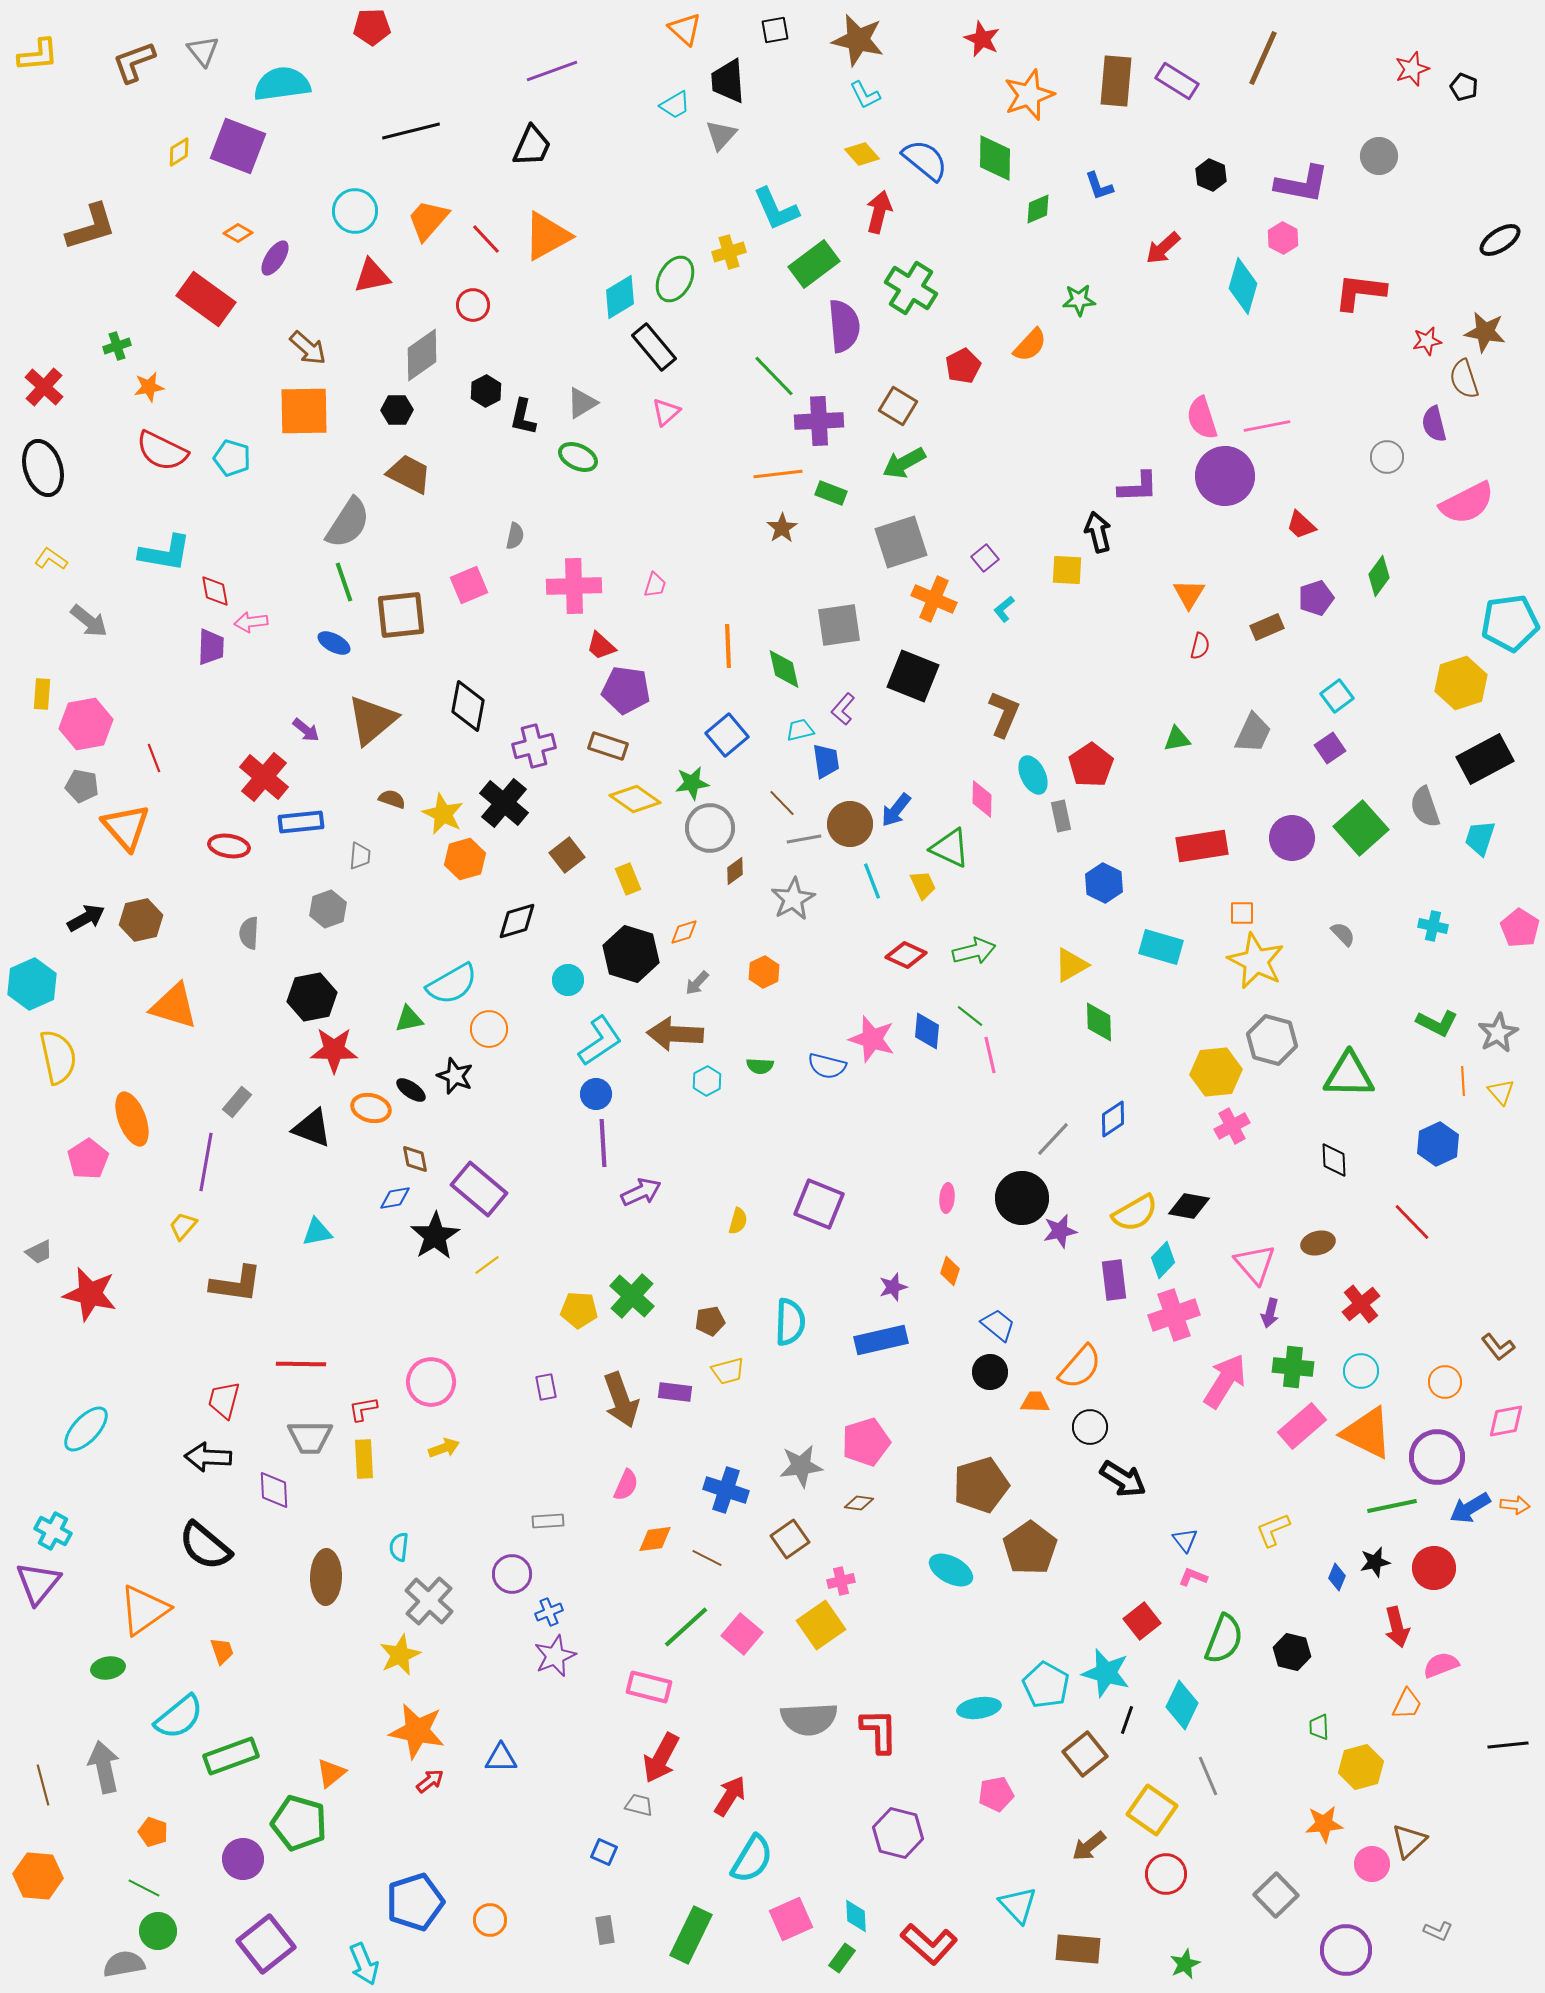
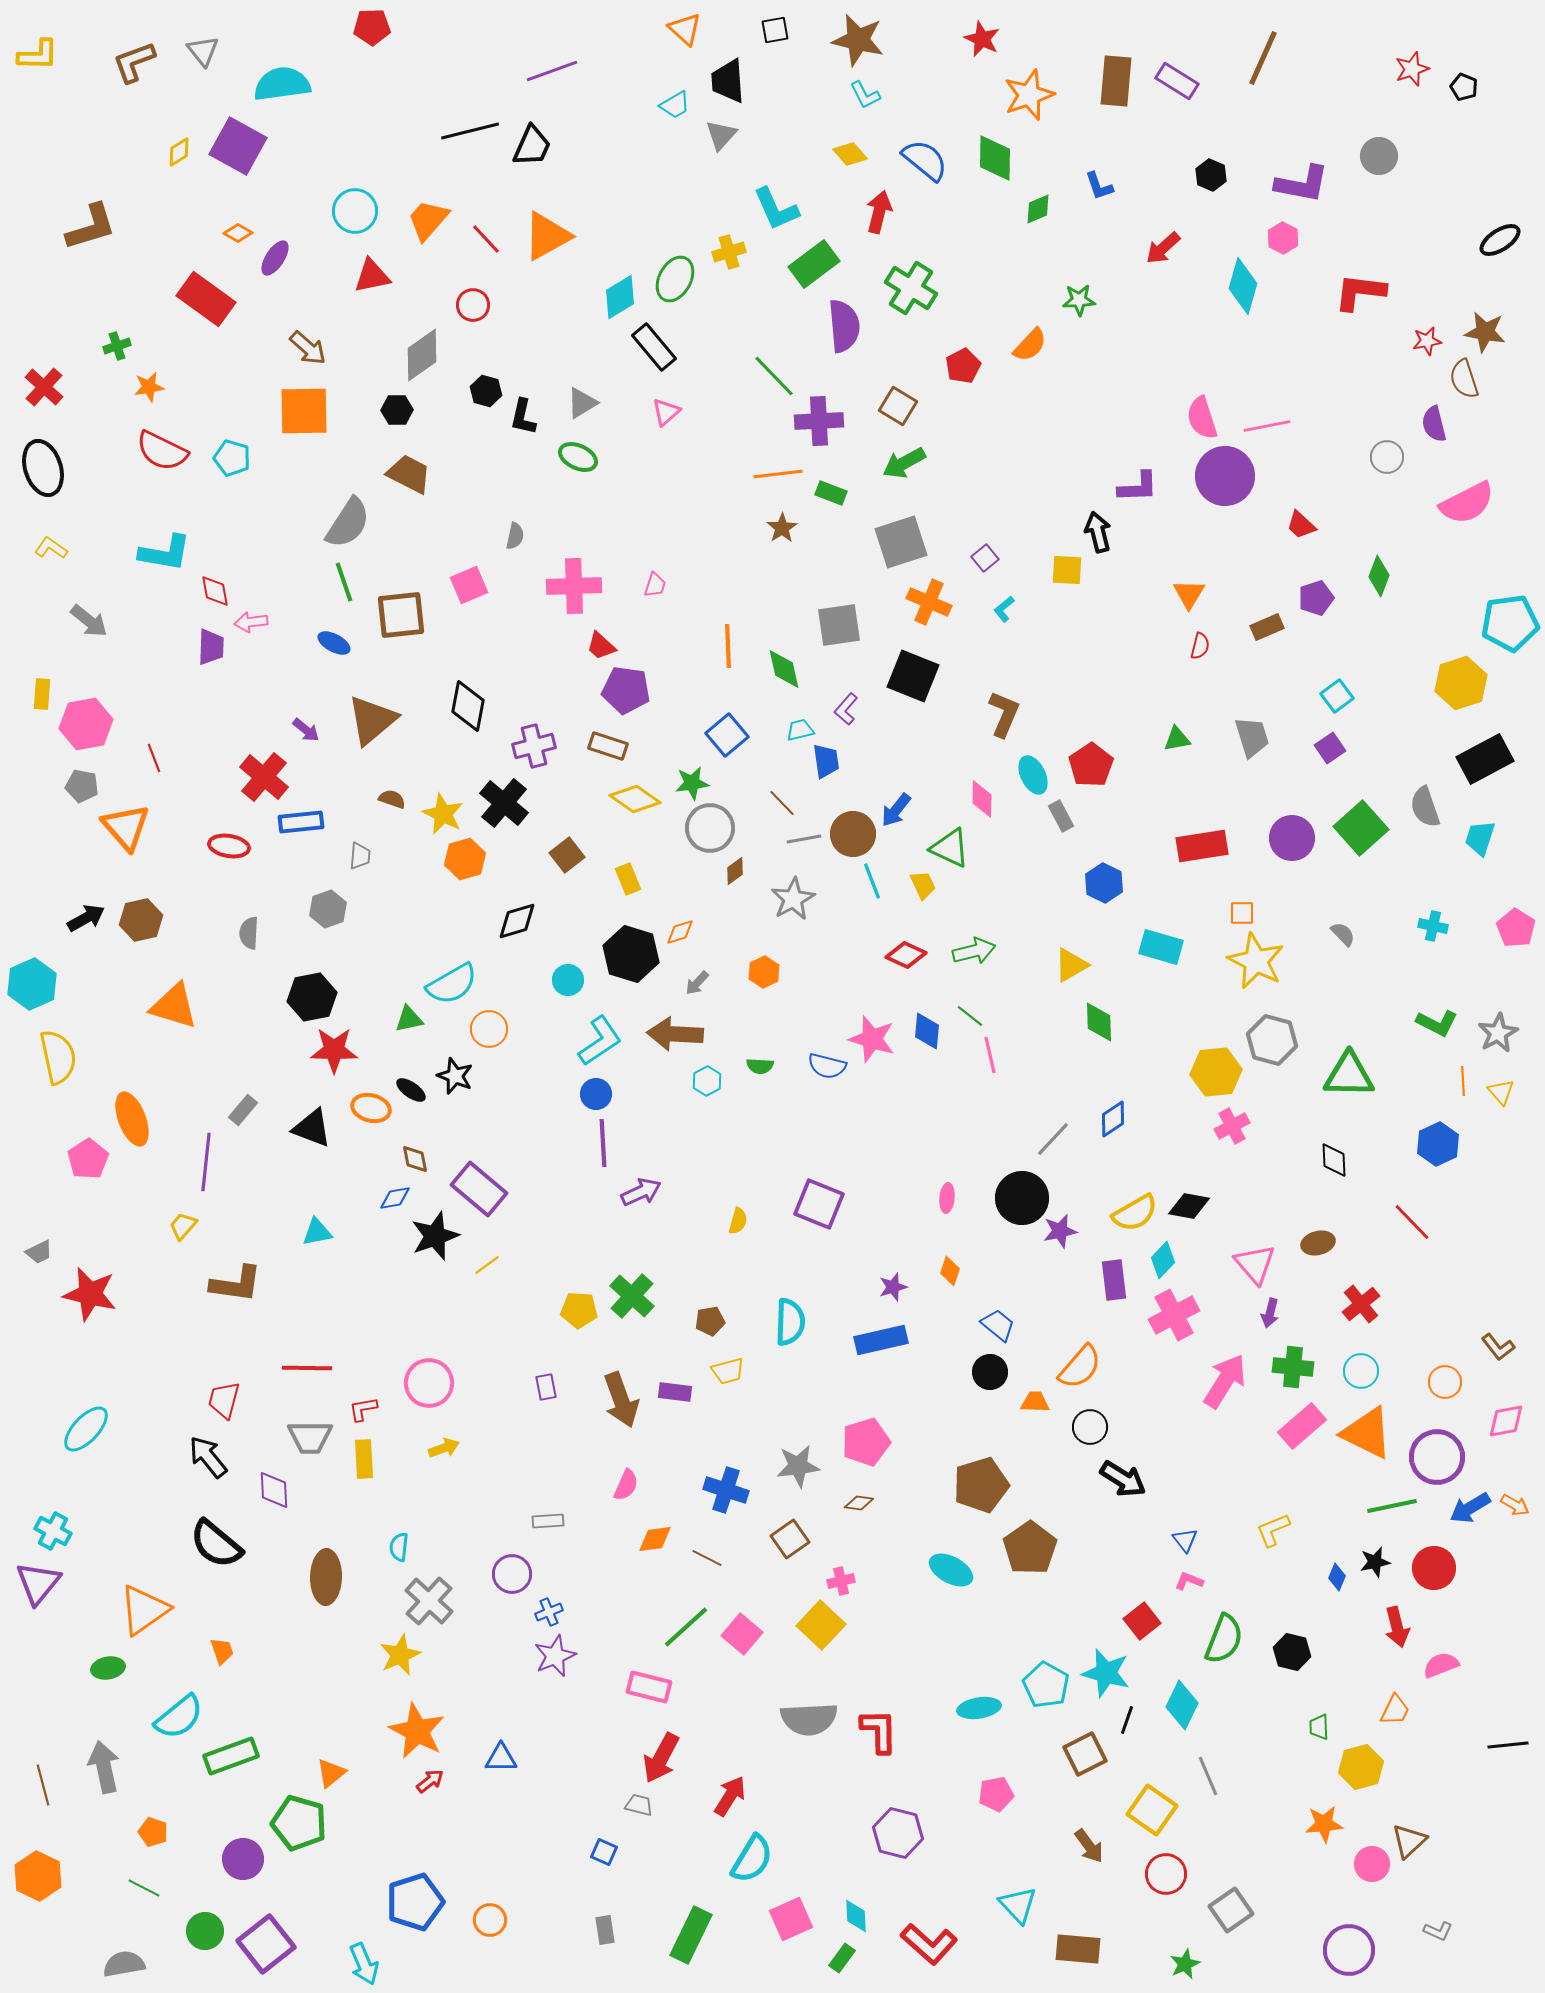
yellow L-shape at (38, 55): rotated 6 degrees clockwise
black line at (411, 131): moved 59 px right
purple square at (238, 146): rotated 8 degrees clockwise
yellow diamond at (862, 154): moved 12 px left
black hexagon at (486, 391): rotated 16 degrees counterclockwise
yellow L-shape at (51, 559): moved 11 px up
green diamond at (1379, 576): rotated 15 degrees counterclockwise
orange cross at (934, 599): moved 5 px left, 3 px down
purple L-shape at (843, 709): moved 3 px right
gray trapezoid at (1253, 733): moved 1 px left, 4 px down; rotated 42 degrees counterclockwise
gray rectangle at (1061, 816): rotated 16 degrees counterclockwise
brown circle at (850, 824): moved 3 px right, 10 px down
pink pentagon at (1520, 928): moved 4 px left
orange diamond at (684, 932): moved 4 px left
gray rectangle at (237, 1102): moved 6 px right, 8 px down
purple line at (206, 1162): rotated 4 degrees counterclockwise
black star at (435, 1236): rotated 12 degrees clockwise
pink cross at (1174, 1315): rotated 9 degrees counterclockwise
red line at (301, 1364): moved 6 px right, 4 px down
pink circle at (431, 1382): moved 2 px left, 1 px down
black arrow at (208, 1457): rotated 48 degrees clockwise
gray star at (801, 1466): moved 3 px left
orange arrow at (1515, 1505): rotated 24 degrees clockwise
black semicircle at (205, 1546): moved 11 px right, 2 px up
pink L-shape at (1193, 1577): moved 4 px left, 4 px down
yellow square at (821, 1625): rotated 12 degrees counterclockwise
orange trapezoid at (1407, 1704): moved 12 px left, 6 px down
orange star at (417, 1731): rotated 16 degrees clockwise
brown square at (1085, 1754): rotated 12 degrees clockwise
brown arrow at (1089, 1846): rotated 87 degrees counterclockwise
orange hexagon at (38, 1876): rotated 21 degrees clockwise
gray square at (1276, 1895): moved 45 px left, 15 px down; rotated 9 degrees clockwise
green circle at (158, 1931): moved 47 px right
purple circle at (1346, 1950): moved 3 px right
